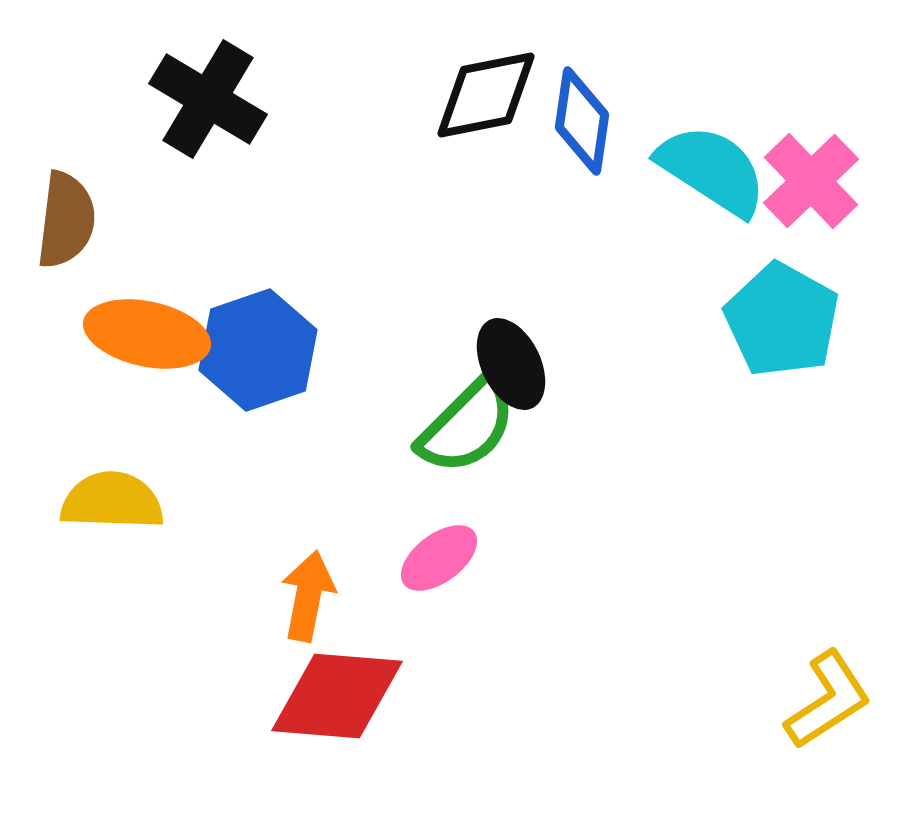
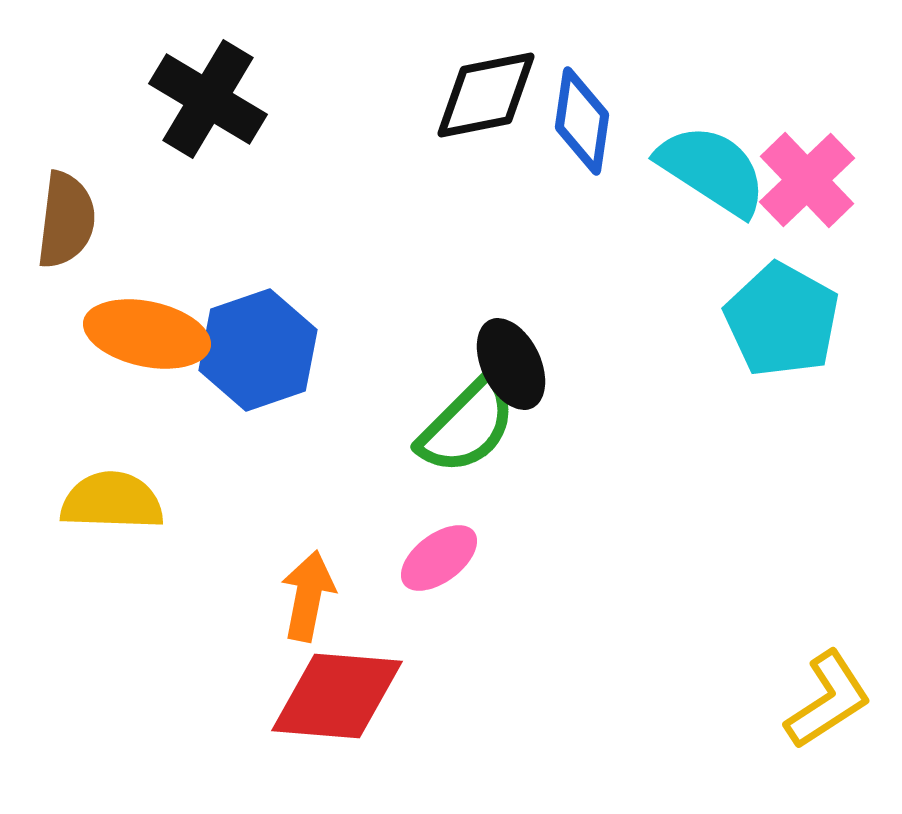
pink cross: moved 4 px left, 1 px up
